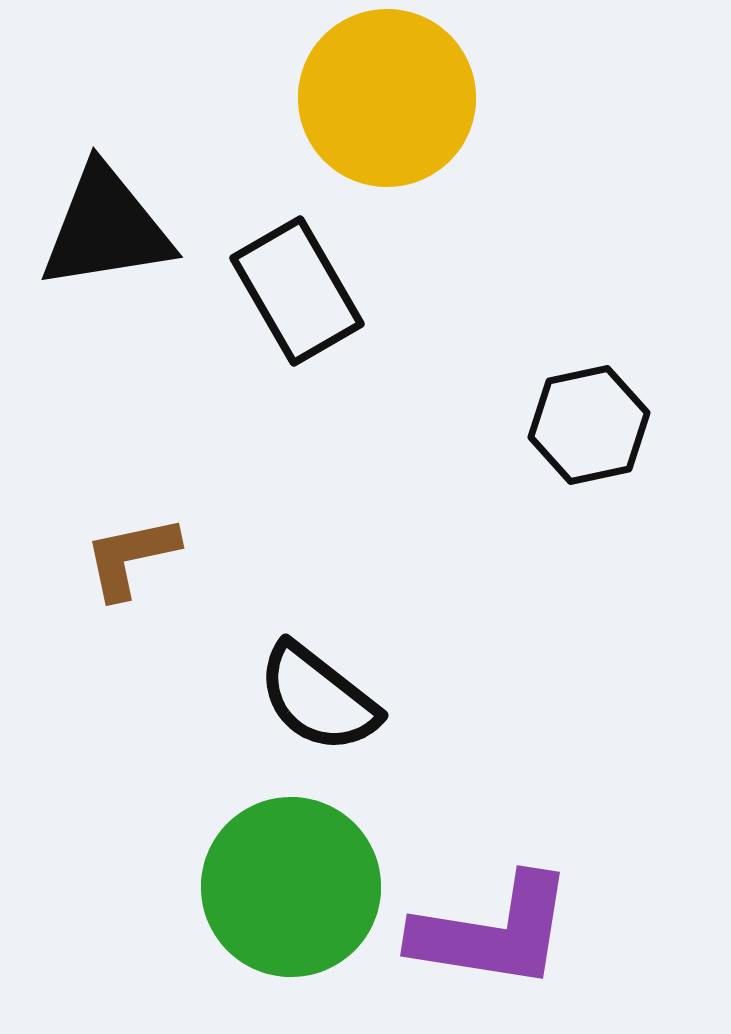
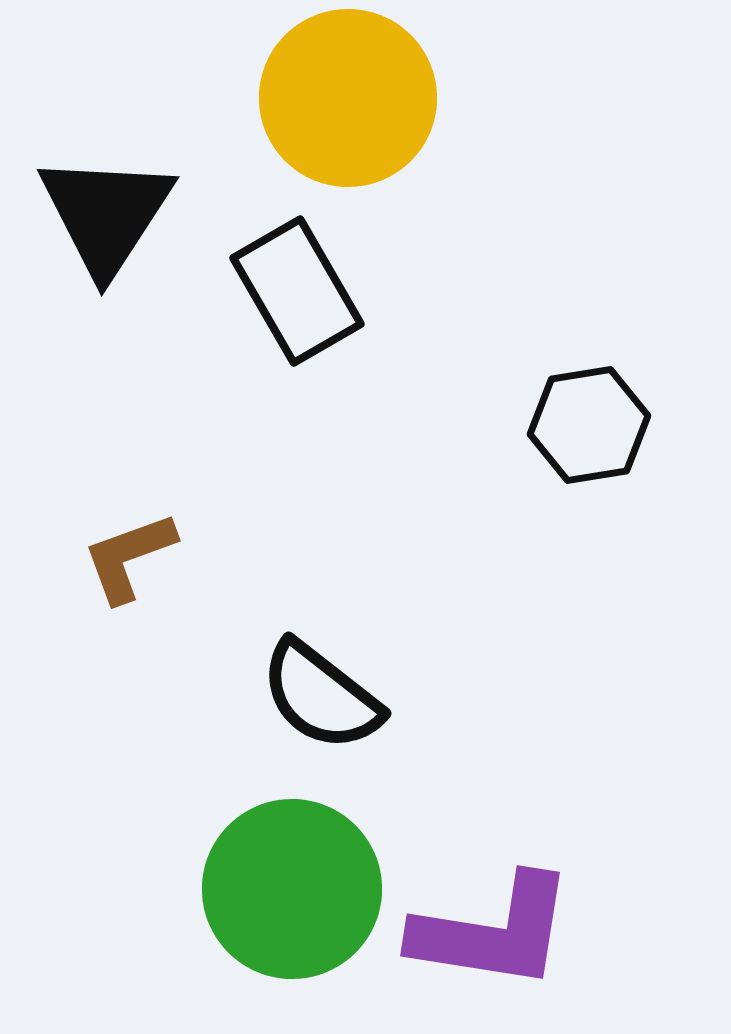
yellow circle: moved 39 px left
black triangle: moved 14 px up; rotated 48 degrees counterclockwise
black hexagon: rotated 3 degrees clockwise
brown L-shape: moved 2 px left; rotated 8 degrees counterclockwise
black semicircle: moved 3 px right, 2 px up
green circle: moved 1 px right, 2 px down
